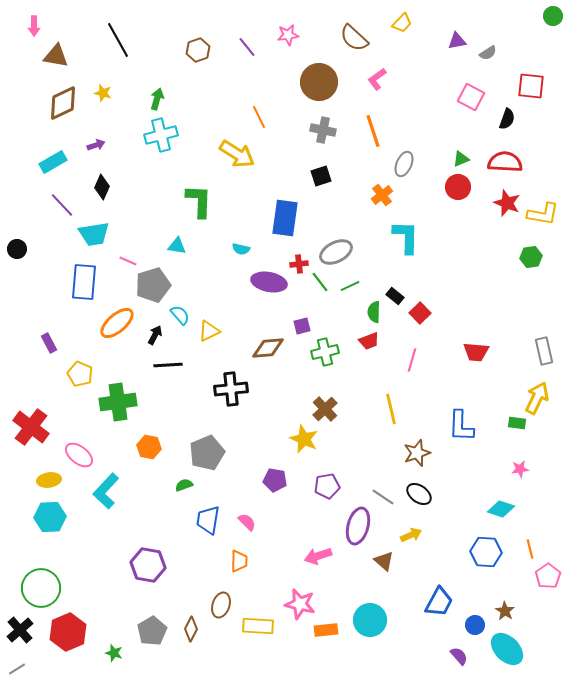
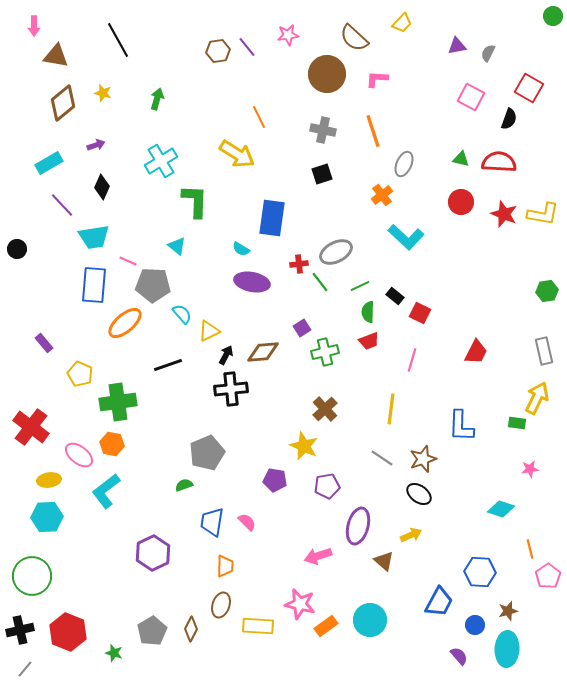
purple triangle at (457, 41): moved 5 px down
brown hexagon at (198, 50): moved 20 px right, 1 px down; rotated 10 degrees clockwise
gray semicircle at (488, 53): rotated 150 degrees clockwise
pink L-shape at (377, 79): rotated 40 degrees clockwise
brown circle at (319, 82): moved 8 px right, 8 px up
red square at (531, 86): moved 2 px left, 2 px down; rotated 24 degrees clockwise
brown diamond at (63, 103): rotated 15 degrees counterclockwise
black semicircle at (507, 119): moved 2 px right
cyan cross at (161, 135): moved 26 px down; rotated 16 degrees counterclockwise
green triangle at (461, 159): rotated 36 degrees clockwise
cyan rectangle at (53, 162): moved 4 px left, 1 px down
red semicircle at (505, 162): moved 6 px left
black square at (321, 176): moved 1 px right, 2 px up
red circle at (458, 187): moved 3 px right, 15 px down
green L-shape at (199, 201): moved 4 px left
red star at (507, 203): moved 3 px left, 11 px down
blue rectangle at (285, 218): moved 13 px left
cyan trapezoid at (94, 234): moved 3 px down
cyan L-shape at (406, 237): rotated 132 degrees clockwise
cyan triangle at (177, 246): rotated 30 degrees clockwise
cyan semicircle at (241, 249): rotated 18 degrees clockwise
green hexagon at (531, 257): moved 16 px right, 34 px down
blue rectangle at (84, 282): moved 10 px right, 3 px down
purple ellipse at (269, 282): moved 17 px left
gray pentagon at (153, 285): rotated 20 degrees clockwise
green line at (350, 286): moved 10 px right
green semicircle at (374, 312): moved 6 px left
red square at (420, 313): rotated 20 degrees counterclockwise
cyan semicircle at (180, 315): moved 2 px right, 1 px up
orange ellipse at (117, 323): moved 8 px right
purple square at (302, 326): moved 2 px down; rotated 18 degrees counterclockwise
black arrow at (155, 335): moved 71 px right, 20 px down
purple rectangle at (49, 343): moved 5 px left; rotated 12 degrees counterclockwise
brown diamond at (268, 348): moved 5 px left, 4 px down
red trapezoid at (476, 352): rotated 68 degrees counterclockwise
black line at (168, 365): rotated 16 degrees counterclockwise
yellow line at (391, 409): rotated 20 degrees clockwise
yellow star at (304, 439): moved 7 px down
orange hexagon at (149, 447): moved 37 px left, 3 px up
brown star at (417, 453): moved 6 px right, 6 px down
pink star at (520, 469): moved 10 px right
cyan L-shape at (106, 491): rotated 9 degrees clockwise
gray line at (383, 497): moved 1 px left, 39 px up
cyan hexagon at (50, 517): moved 3 px left
blue trapezoid at (208, 520): moved 4 px right, 2 px down
blue hexagon at (486, 552): moved 6 px left, 20 px down
orange trapezoid at (239, 561): moved 14 px left, 5 px down
purple hexagon at (148, 565): moved 5 px right, 12 px up; rotated 24 degrees clockwise
green circle at (41, 588): moved 9 px left, 12 px up
brown star at (505, 611): moved 3 px right; rotated 24 degrees clockwise
black cross at (20, 630): rotated 28 degrees clockwise
orange rectangle at (326, 630): moved 4 px up; rotated 30 degrees counterclockwise
red hexagon at (68, 632): rotated 15 degrees counterclockwise
cyan ellipse at (507, 649): rotated 48 degrees clockwise
gray line at (17, 669): moved 8 px right; rotated 18 degrees counterclockwise
